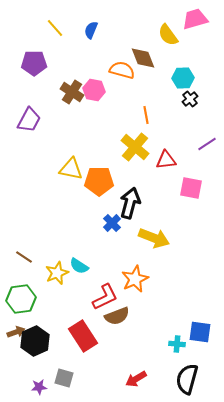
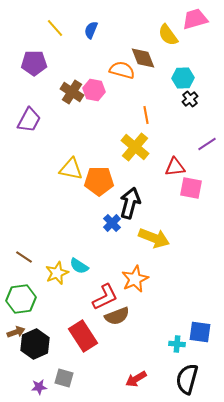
red triangle: moved 9 px right, 7 px down
black hexagon: moved 3 px down
